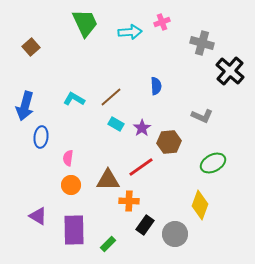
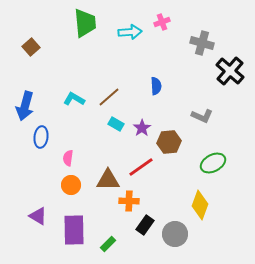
green trapezoid: rotated 20 degrees clockwise
brown line: moved 2 px left
